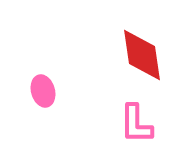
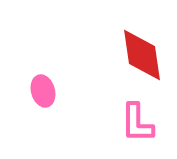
pink L-shape: moved 1 px right, 1 px up
